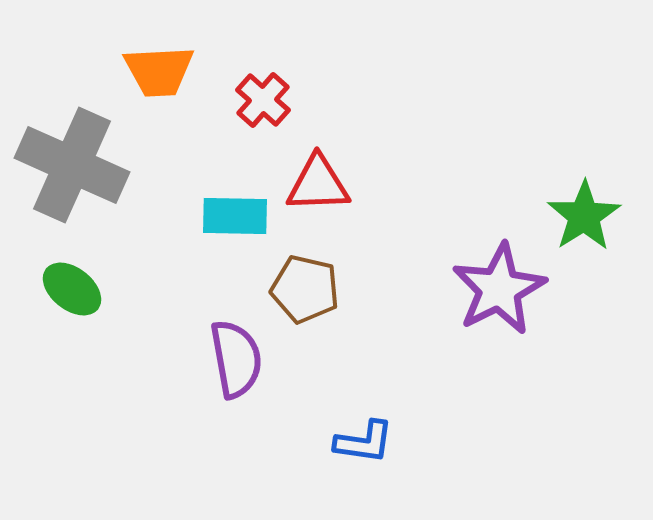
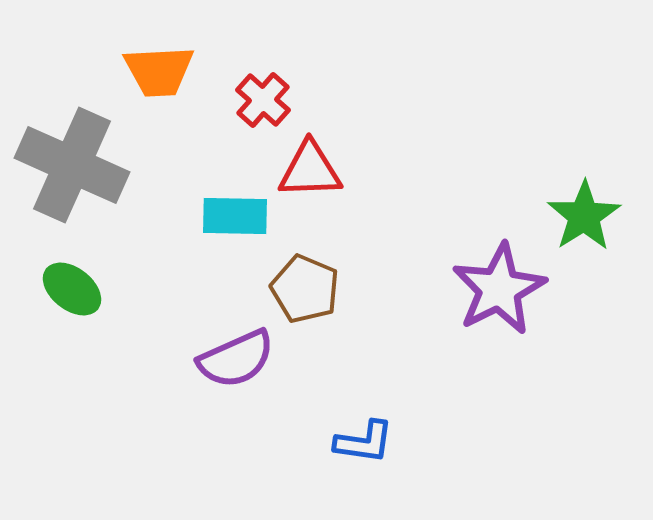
red triangle: moved 8 px left, 14 px up
brown pentagon: rotated 10 degrees clockwise
purple semicircle: rotated 76 degrees clockwise
